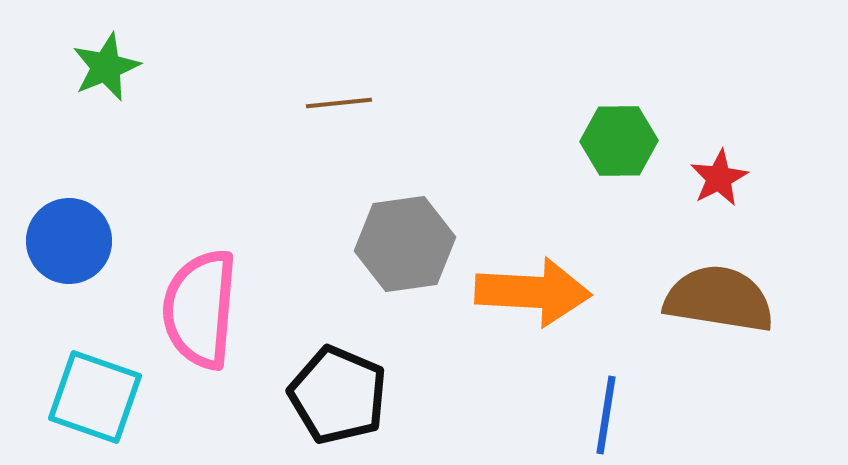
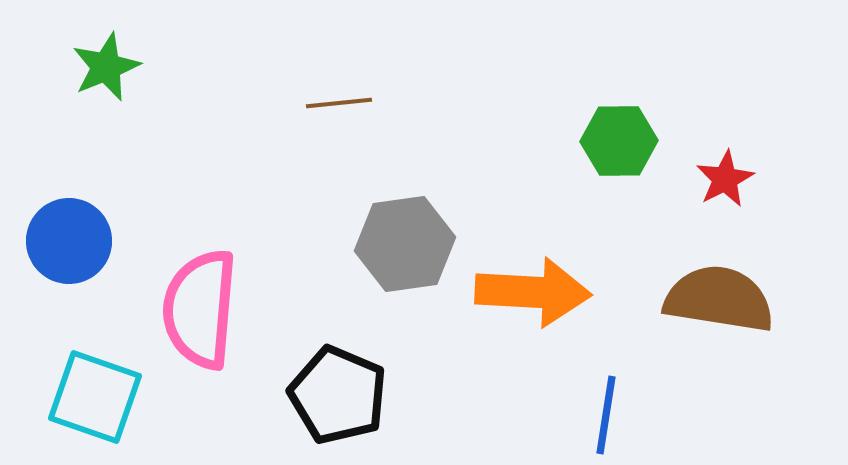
red star: moved 6 px right, 1 px down
